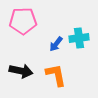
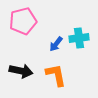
pink pentagon: rotated 12 degrees counterclockwise
